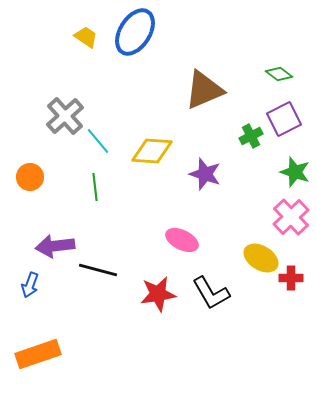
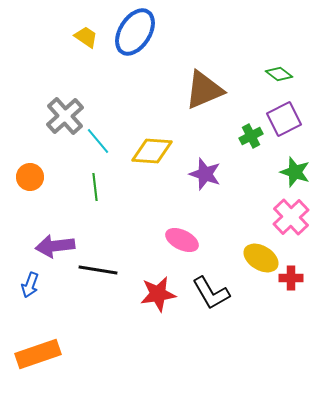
black line: rotated 6 degrees counterclockwise
